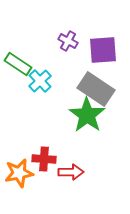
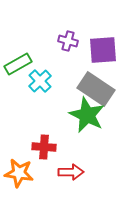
purple cross: rotated 12 degrees counterclockwise
green rectangle: rotated 64 degrees counterclockwise
green star: rotated 9 degrees counterclockwise
red cross: moved 12 px up
orange star: rotated 20 degrees clockwise
